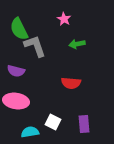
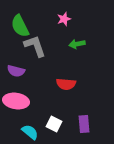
pink star: rotated 24 degrees clockwise
green semicircle: moved 1 px right, 3 px up
red semicircle: moved 5 px left, 1 px down
white square: moved 1 px right, 2 px down
cyan semicircle: rotated 48 degrees clockwise
